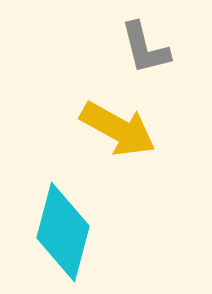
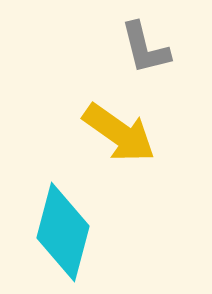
yellow arrow: moved 1 px right, 4 px down; rotated 6 degrees clockwise
